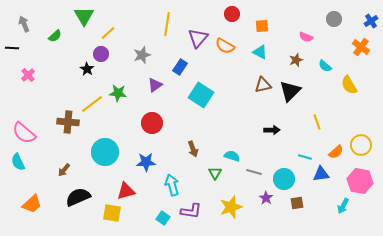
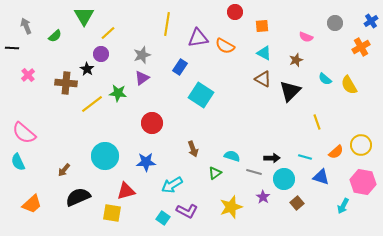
red circle at (232, 14): moved 3 px right, 2 px up
gray circle at (334, 19): moved 1 px right, 4 px down
gray arrow at (24, 24): moved 2 px right, 2 px down
purple triangle at (198, 38): rotated 40 degrees clockwise
orange cross at (361, 47): rotated 24 degrees clockwise
cyan triangle at (260, 52): moved 4 px right, 1 px down
cyan semicircle at (325, 66): moved 13 px down
purple triangle at (155, 85): moved 13 px left, 7 px up
brown triangle at (263, 85): moved 6 px up; rotated 42 degrees clockwise
brown cross at (68, 122): moved 2 px left, 39 px up
black arrow at (272, 130): moved 28 px down
cyan circle at (105, 152): moved 4 px down
green triangle at (215, 173): rotated 24 degrees clockwise
blue triangle at (321, 174): moved 3 px down; rotated 24 degrees clockwise
pink hexagon at (360, 181): moved 3 px right, 1 px down
cyan arrow at (172, 185): rotated 105 degrees counterclockwise
purple star at (266, 198): moved 3 px left, 1 px up
brown square at (297, 203): rotated 32 degrees counterclockwise
purple L-shape at (191, 211): moved 4 px left; rotated 20 degrees clockwise
